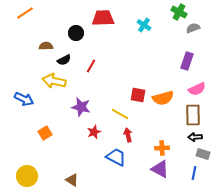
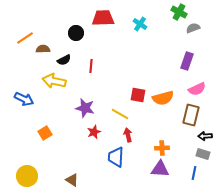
orange line: moved 25 px down
cyan cross: moved 4 px left, 1 px up
brown semicircle: moved 3 px left, 3 px down
red line: rotated 24 degrees counterclockwise
purple star: moved 4 px right, 1 px down
brown rectangle: moved 2 px left; rotated 15 degrees clockwise
black arrow: moved 10 px right, 1 px up
blue trapezoid: rotated 115 degrees counterclockwise
purple triangle: rotated 24 degrees counterclockwise
